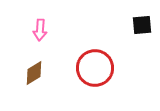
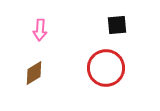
black square: moved 25 px left
red circle: moved 11 px right
